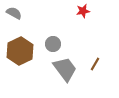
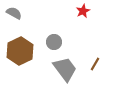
red star: rotated 16 degrees counterclockwise
gray circle: moved 1 px right, 2 px up
